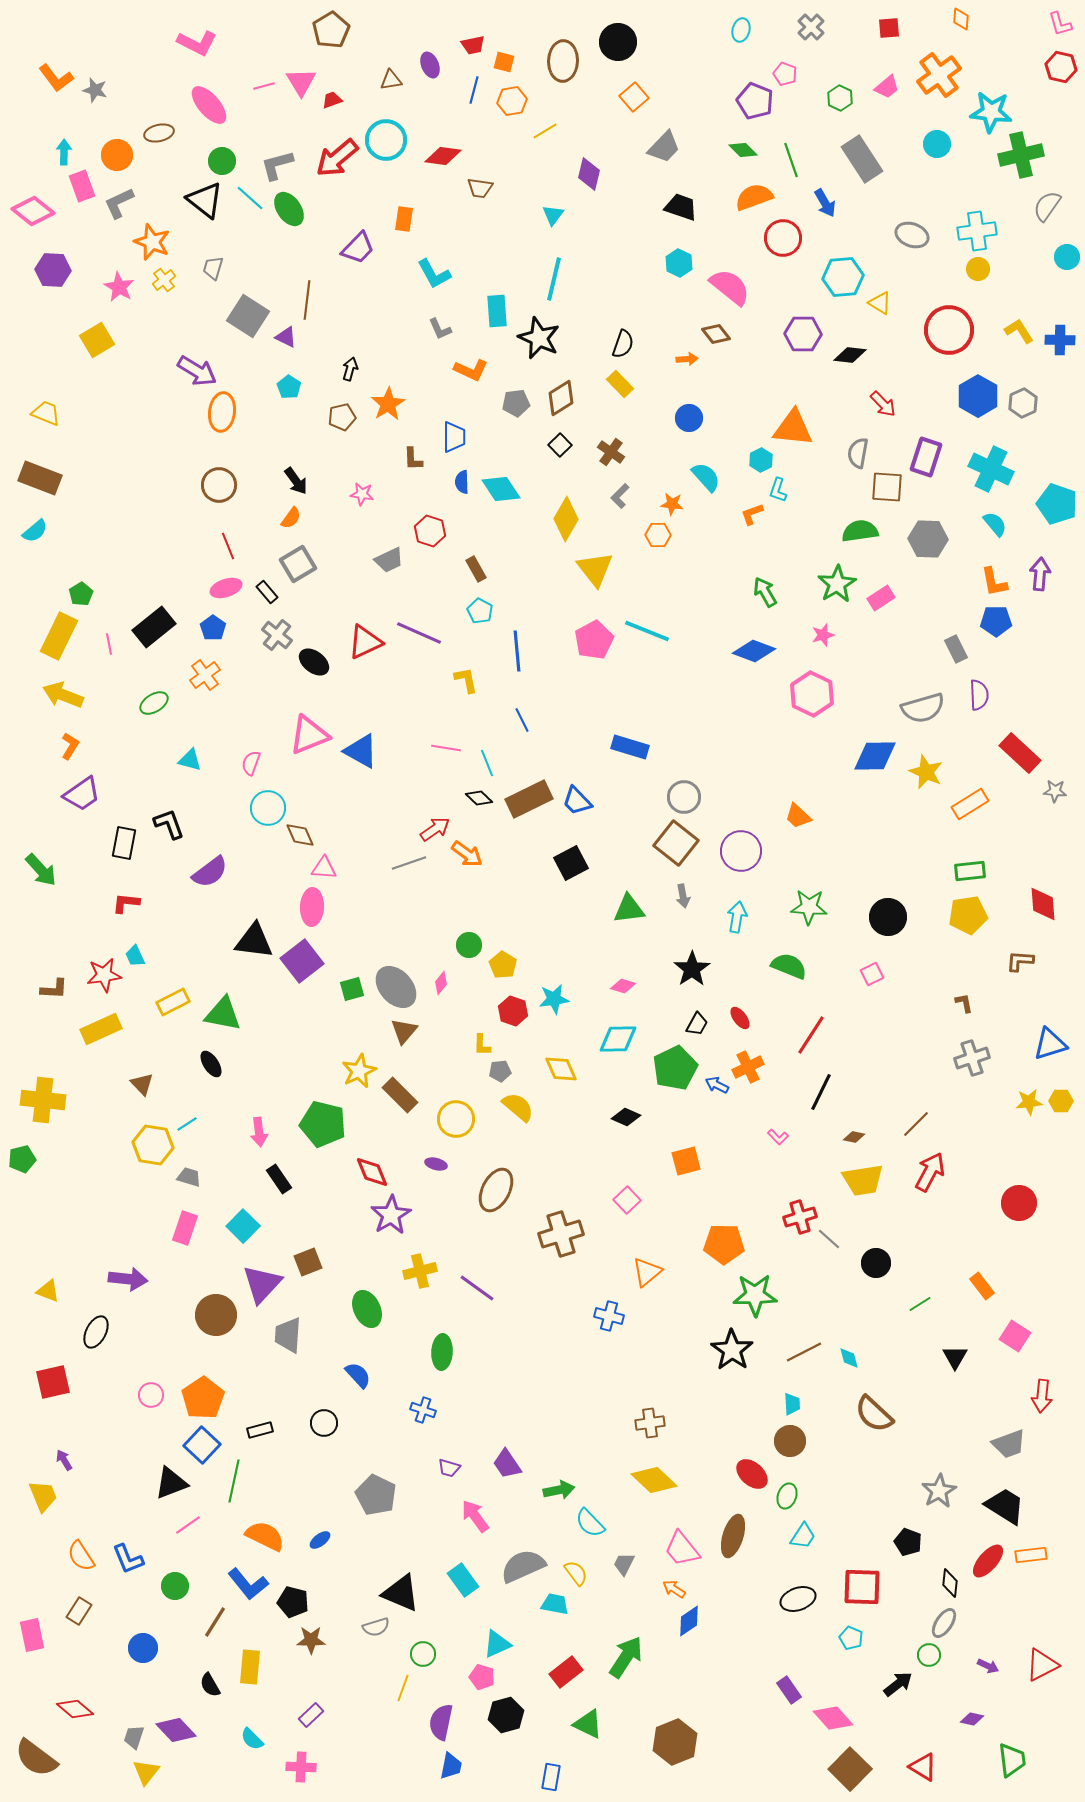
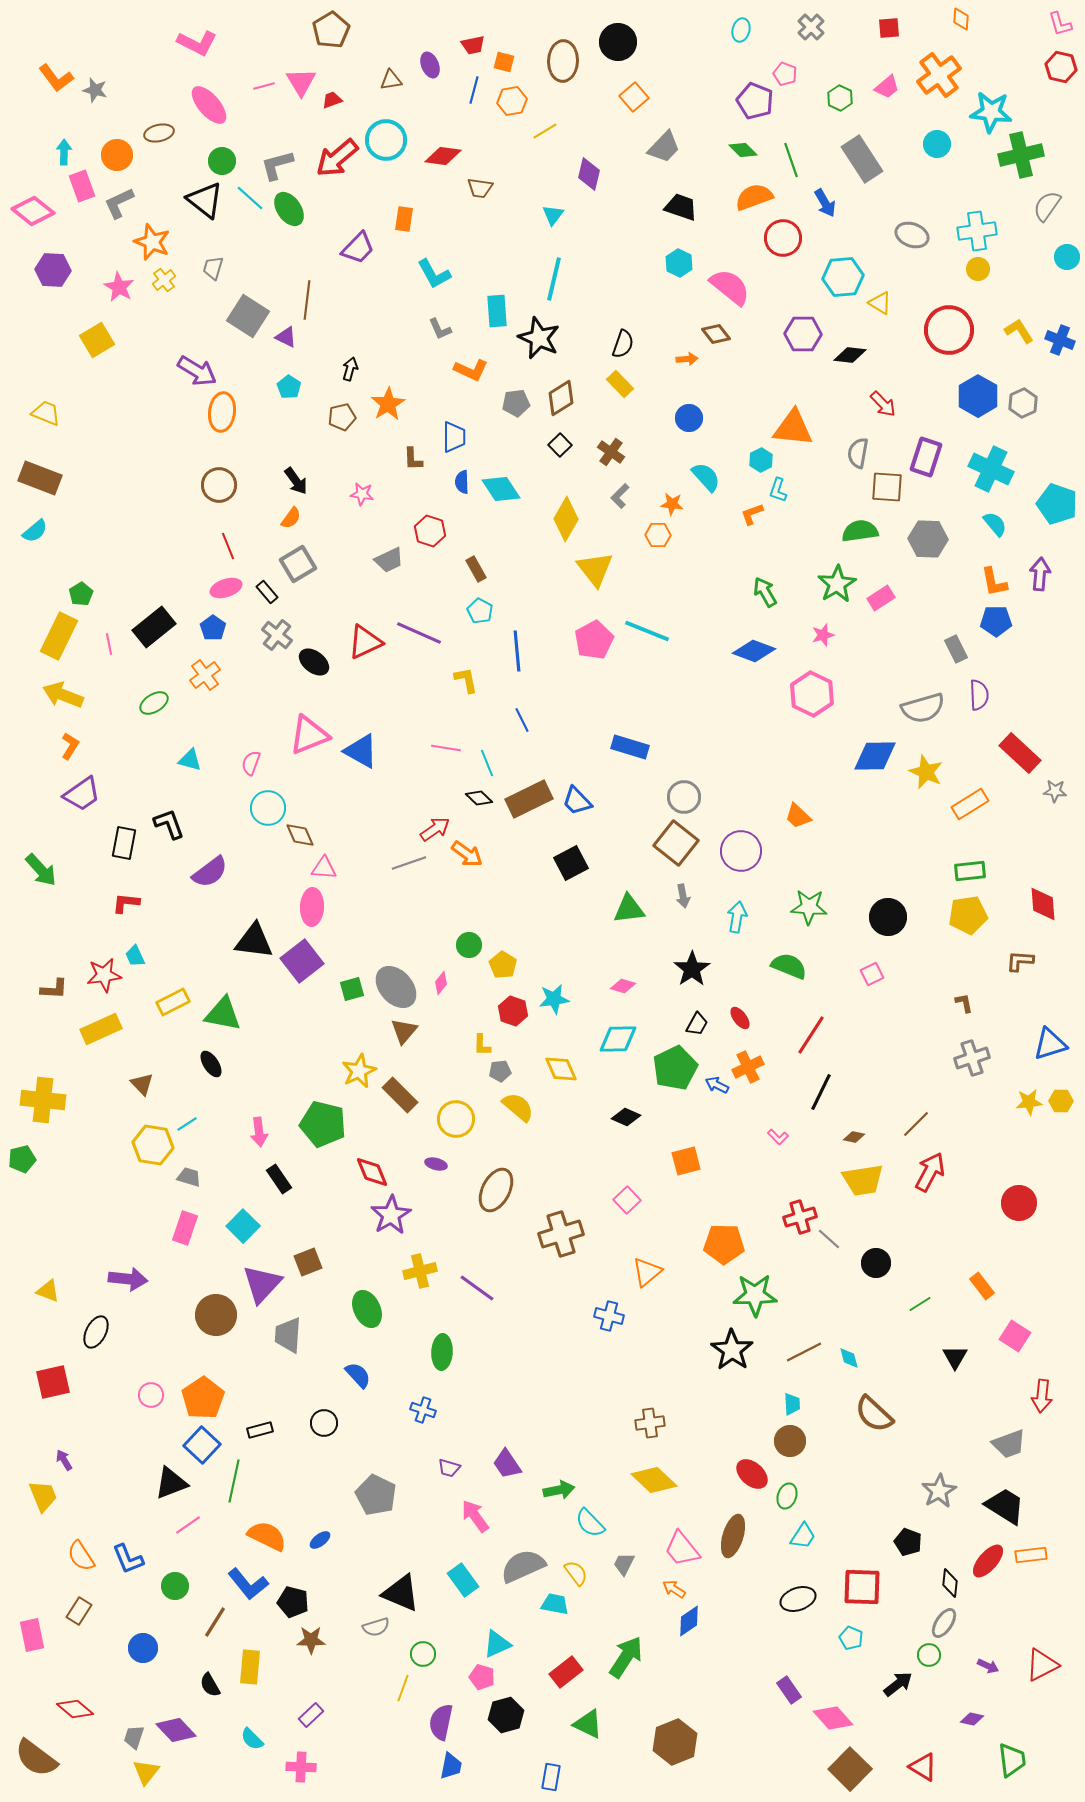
blue cross at (1060, 340): rotated 20 degrees clockwise
orange semicircle at (265, 1536): moved 2 px right
